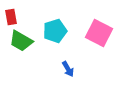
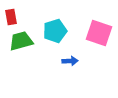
pink square: rotated 8 degrees counterclockwise
green trapezoid: rotated 135 degrees clockwise
blue arrow: moved 2 px right, 8 px up; rotated 63 degrees counterclockwise
